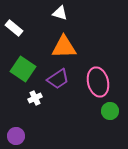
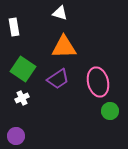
white rectangle: moved 1 px up; rotated 42 degrees clockwise
white cross: moved 13 px left
